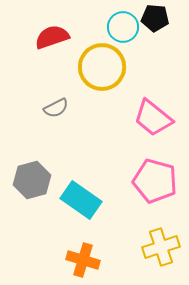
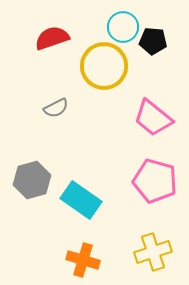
black pentagon: moved 2 px left, 23 px down
red semicircle: moved 1 px down
yellow circle: moved 2 px right, 1 px up
yellow cross: moved 8 px left, 5 px down
